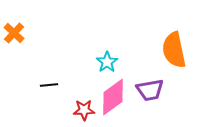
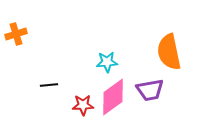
orange cross: moved 2 px right, 1 px down; rotated 30 degrees clockwise
orange semicircle: moved 5 px left, 2 px down
cyan star: rotated 30 degrees clockwise
red star: moved 1 px left, 5 px up
